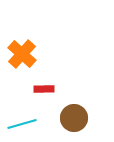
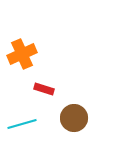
orange cross: rotated 24 degrees clockwise
red rectangle: rotated 18 degrees clockwise
